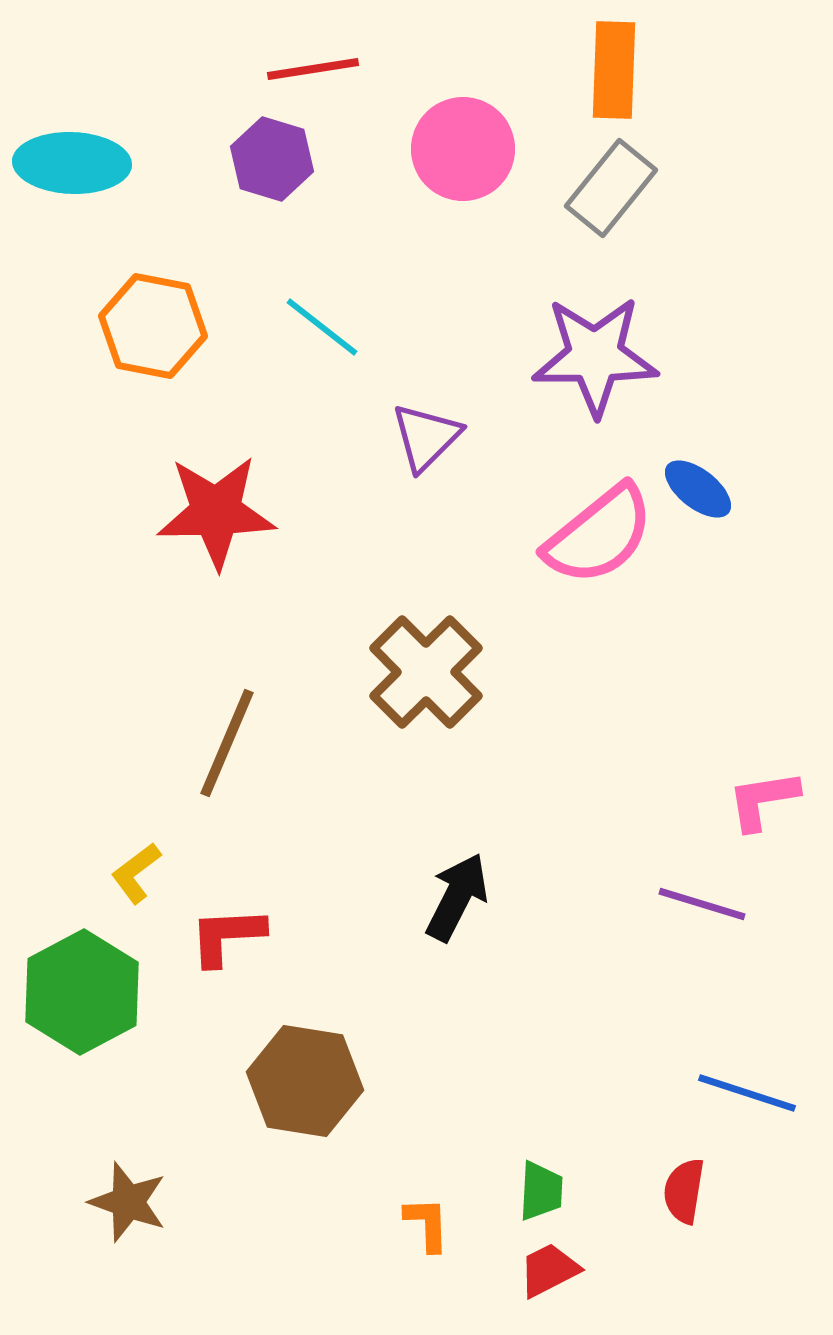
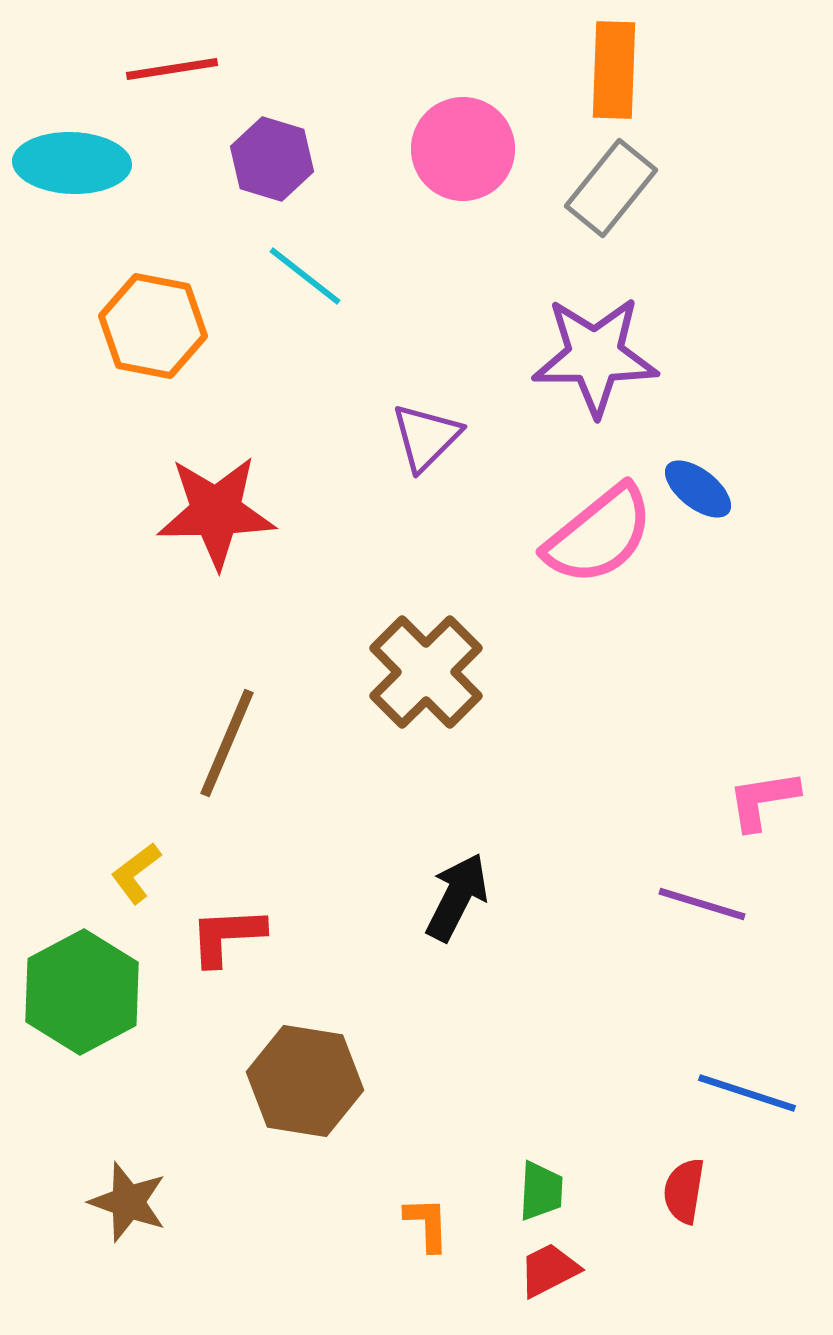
red line: moved 141 px left
cyan line: moved 17 px left, 51 px up
